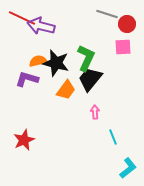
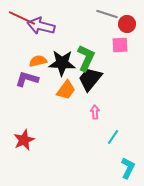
pink square: moved 3 px left, 2 px up
black star: moved 6 px right; rotated 12 degrees counterclockwise
cyan line: rotated 56 degrees clockwise
cyan L-shape: rotated 25 degrees counterclockwise
